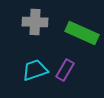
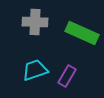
purple rectangle: moved 2 px right, 6 px down
